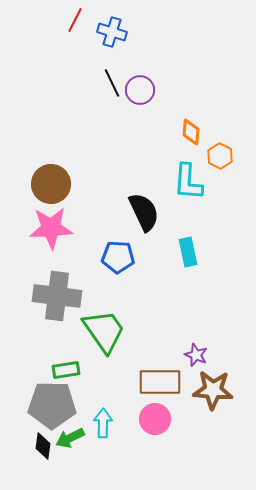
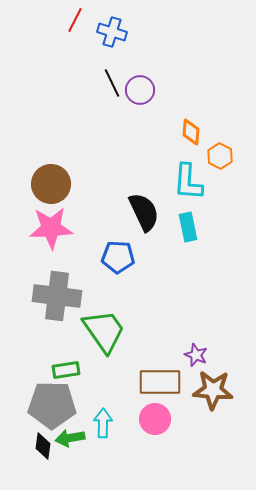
cyan rectangle: moved 25 px up
green arrow: rotated 16 degrees clockwise
